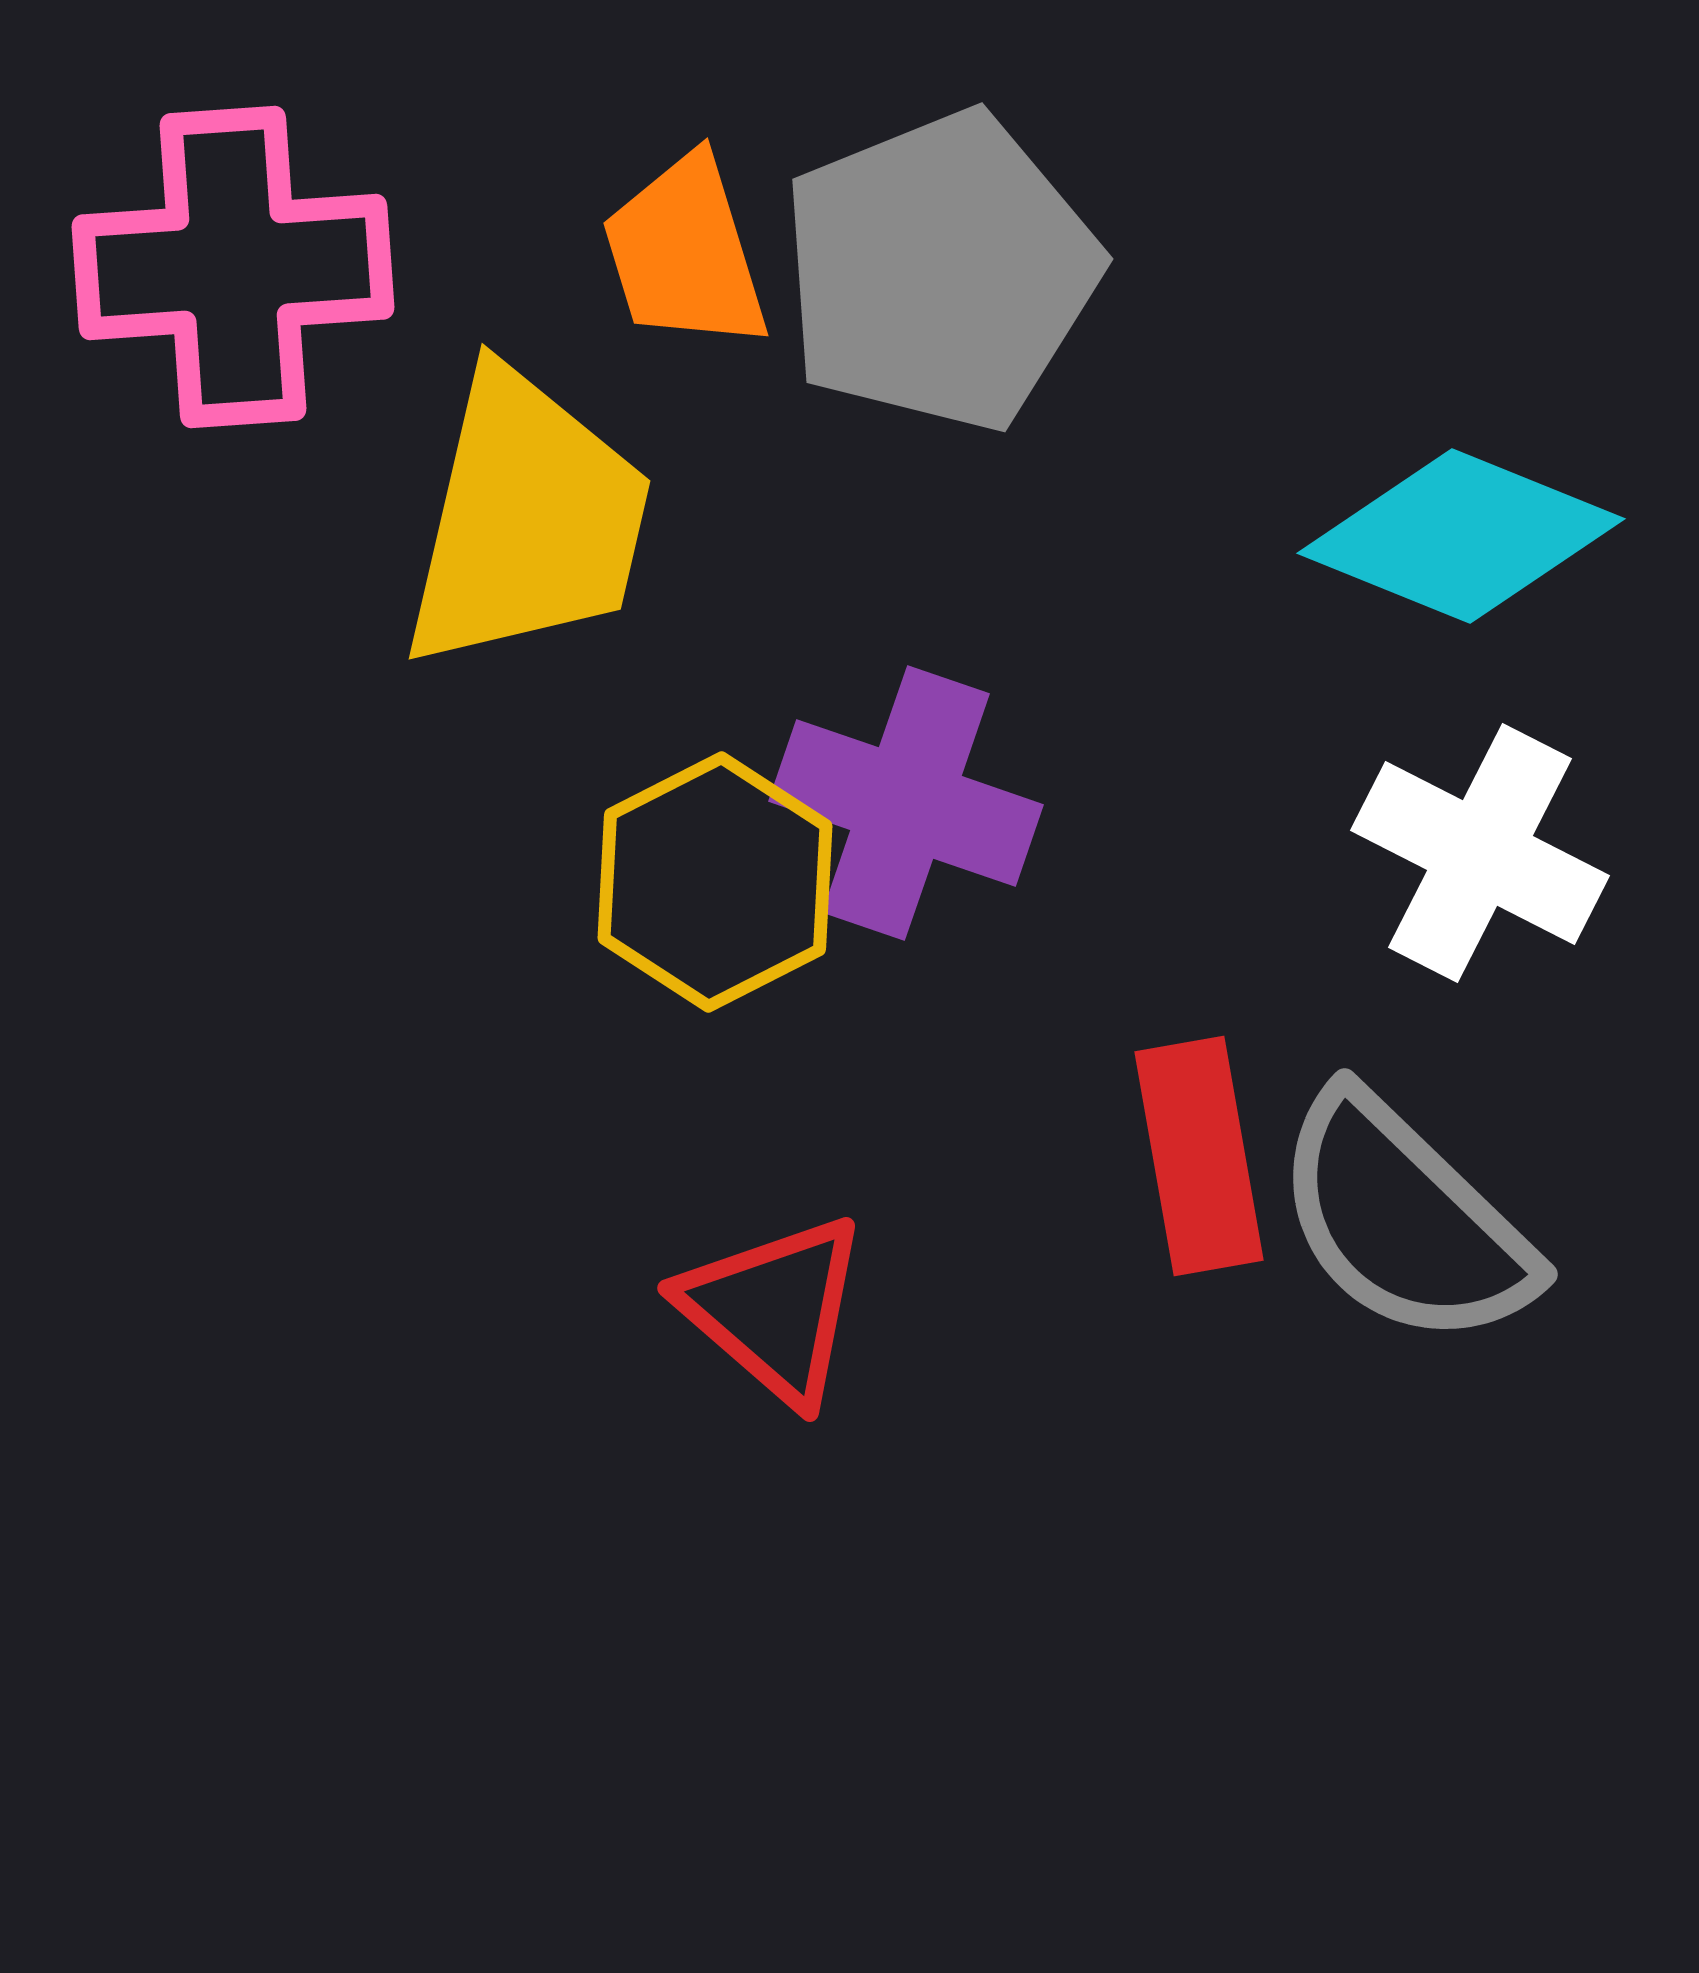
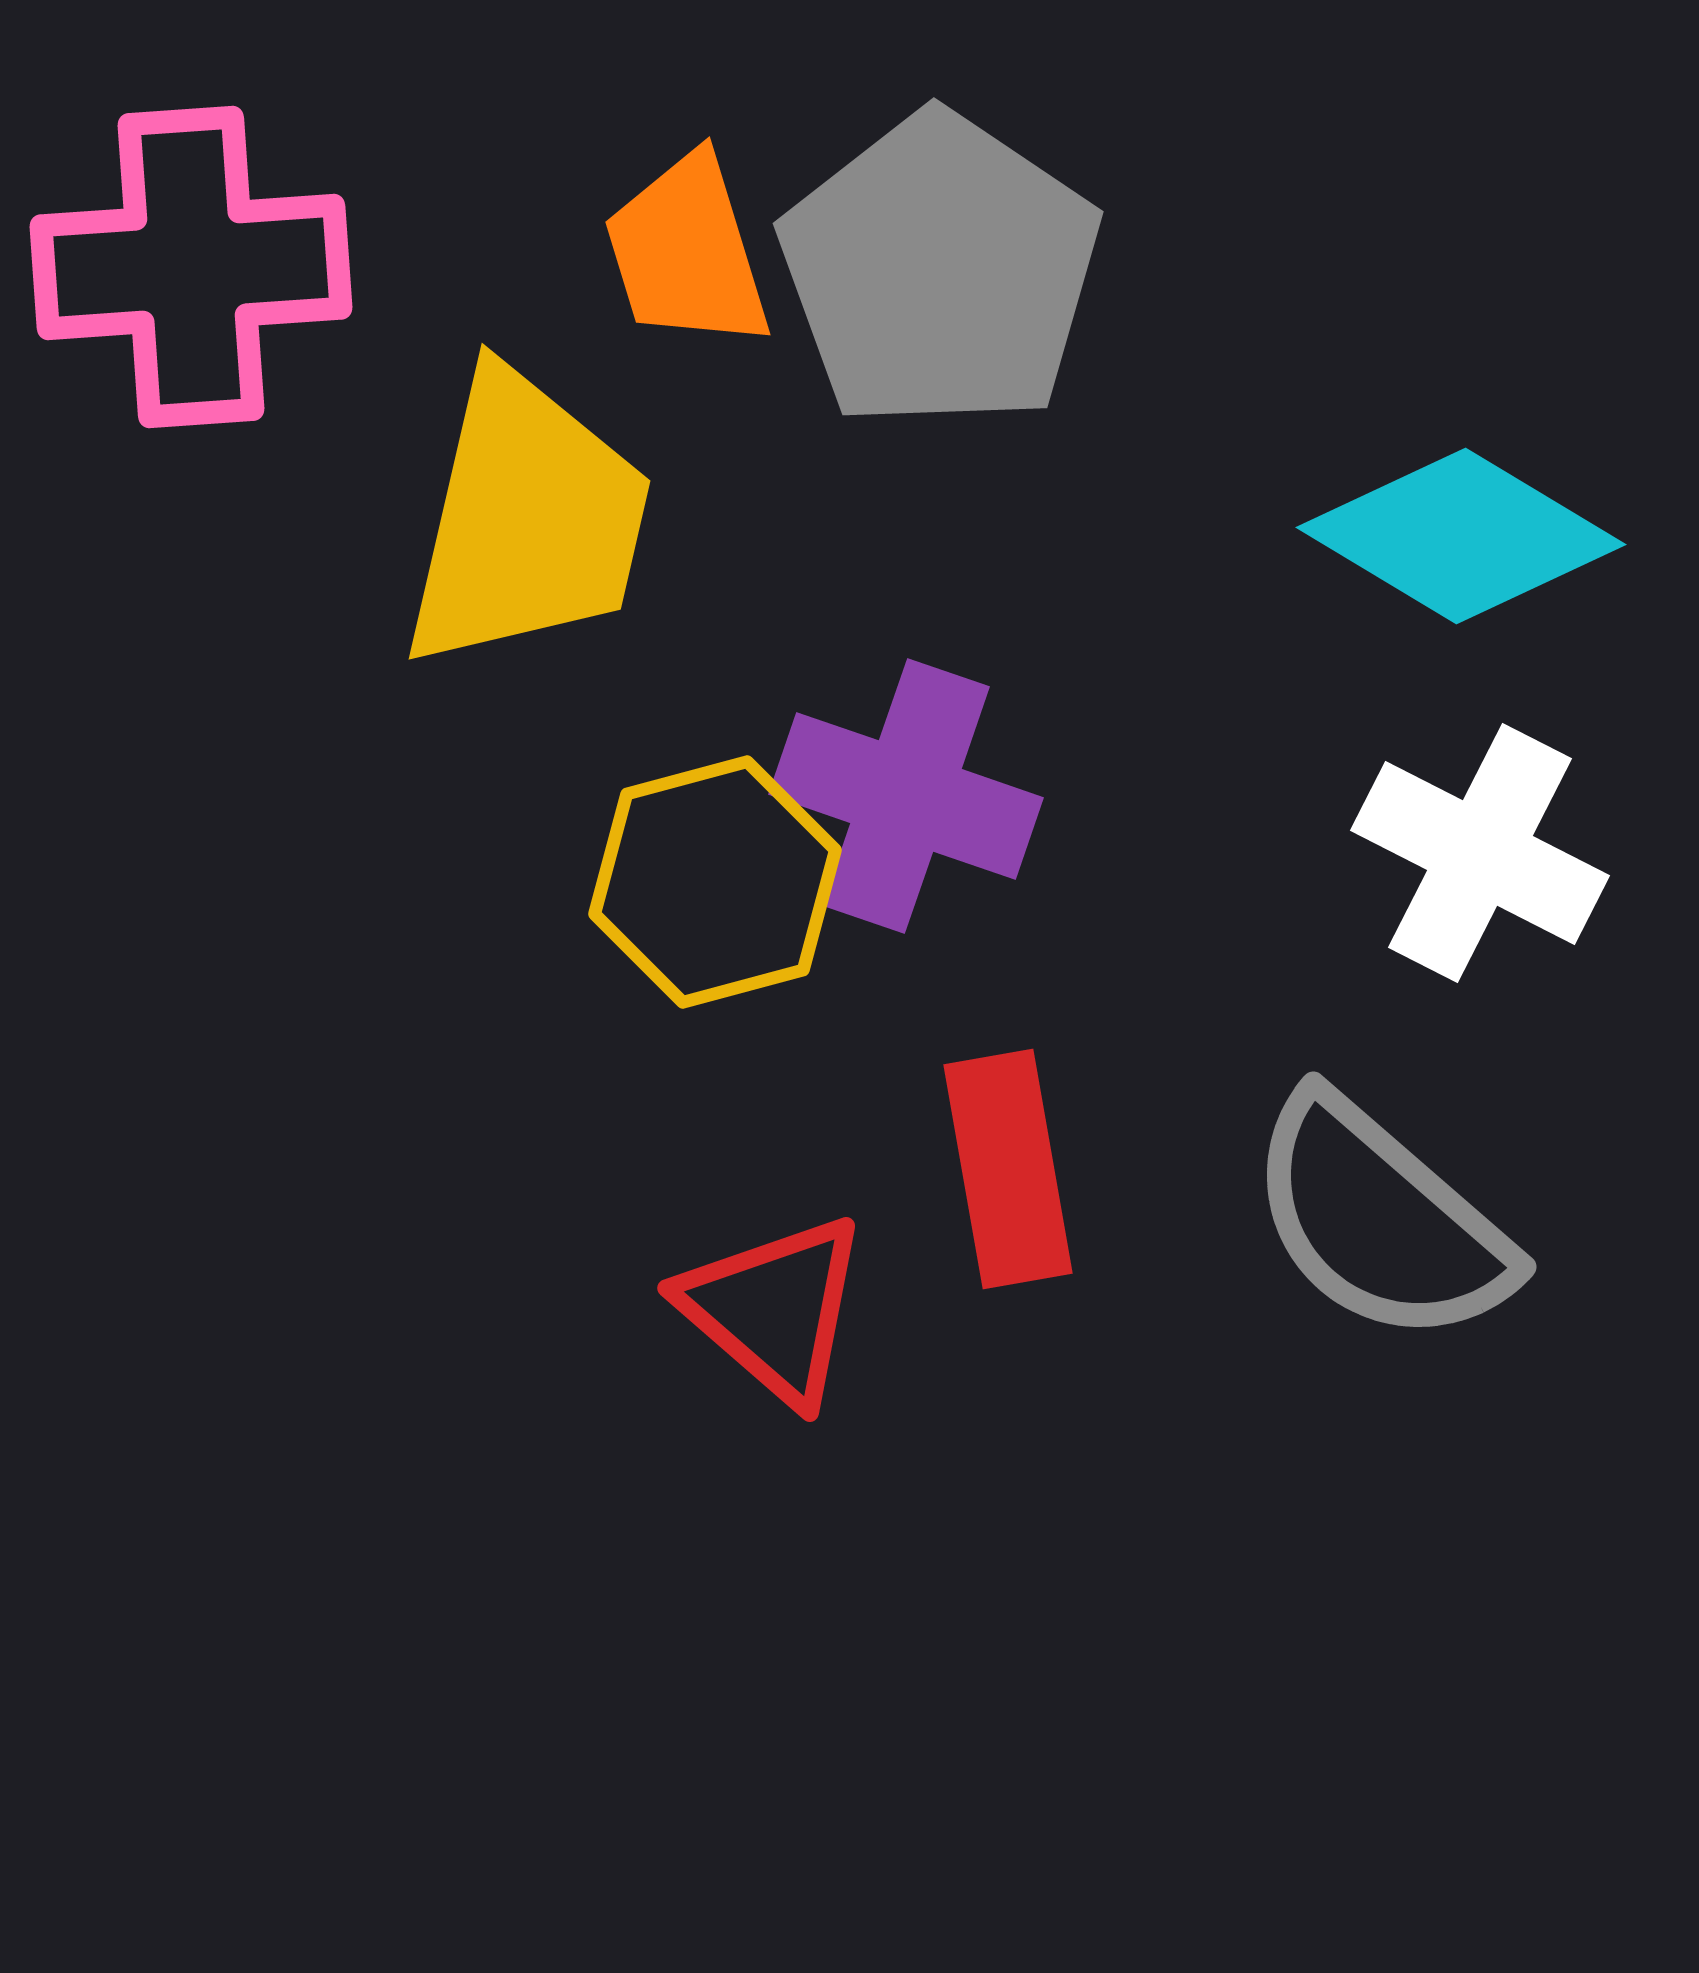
orange trapezoid: moved 2 px right, 1 px up
pink cross: moved 42 px left
gray pentagon: rotated 16 degrees counterclockwise
cyan diamond: rotated 9 degrees clockwise
purple cross: moved 7 px up
yellow hexagon: rotated 12 degrees clockwise
red rectangle: moved 191 px left, 13 px down
gray semicircle: moved 24 px left; rotated 3 degrees counterclockwise
